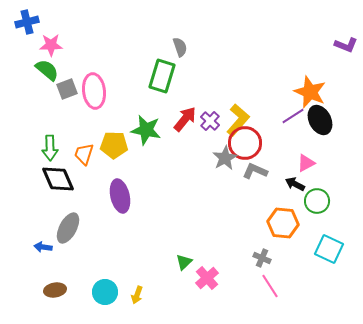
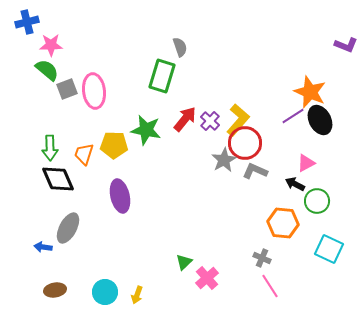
gray star: moved 1 px left, 2 px down
